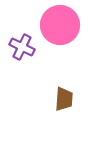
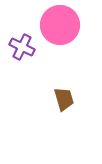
brown trapezoid: rotated 20 degrees counterclockwise
